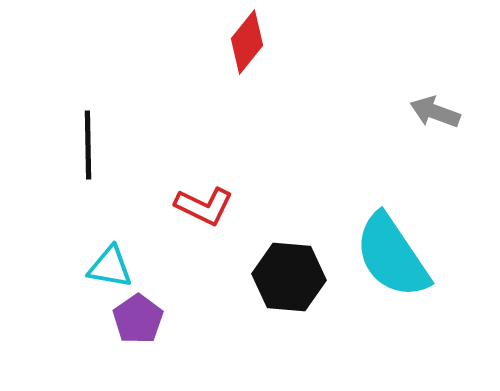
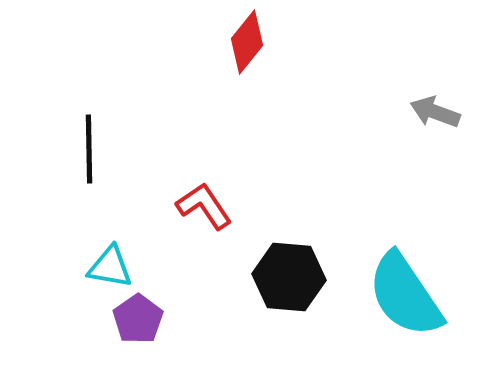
black line: moved 1 px right, 4 px down
red L-shape: rotated 150 degrees counterclockwise
cyan semicircle: moved 13 px right, 39 px down
